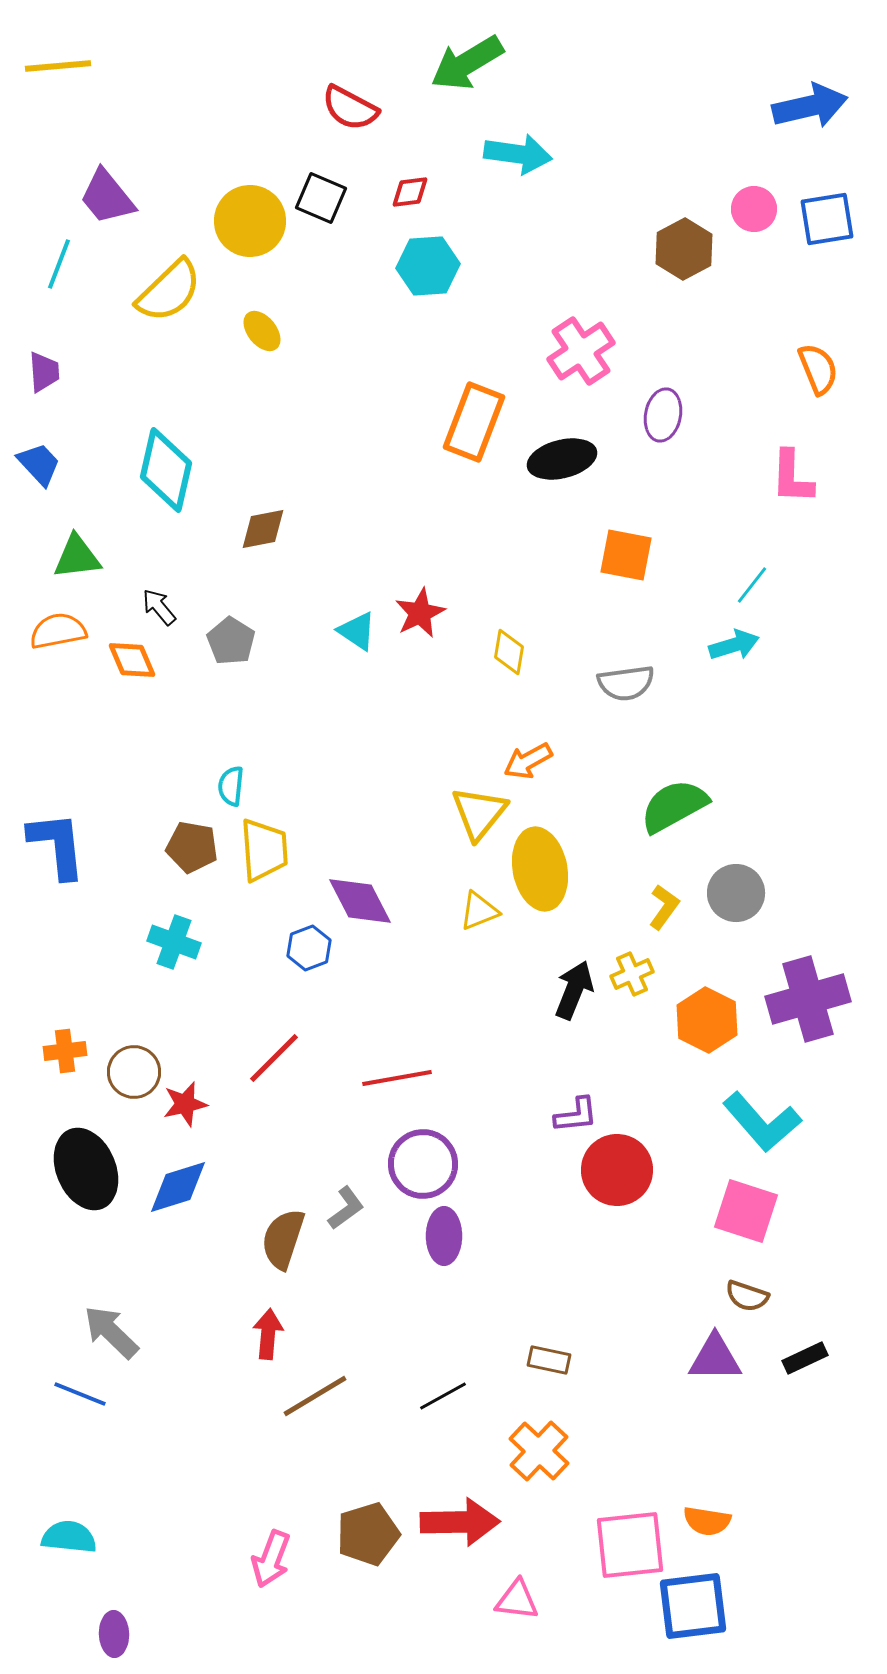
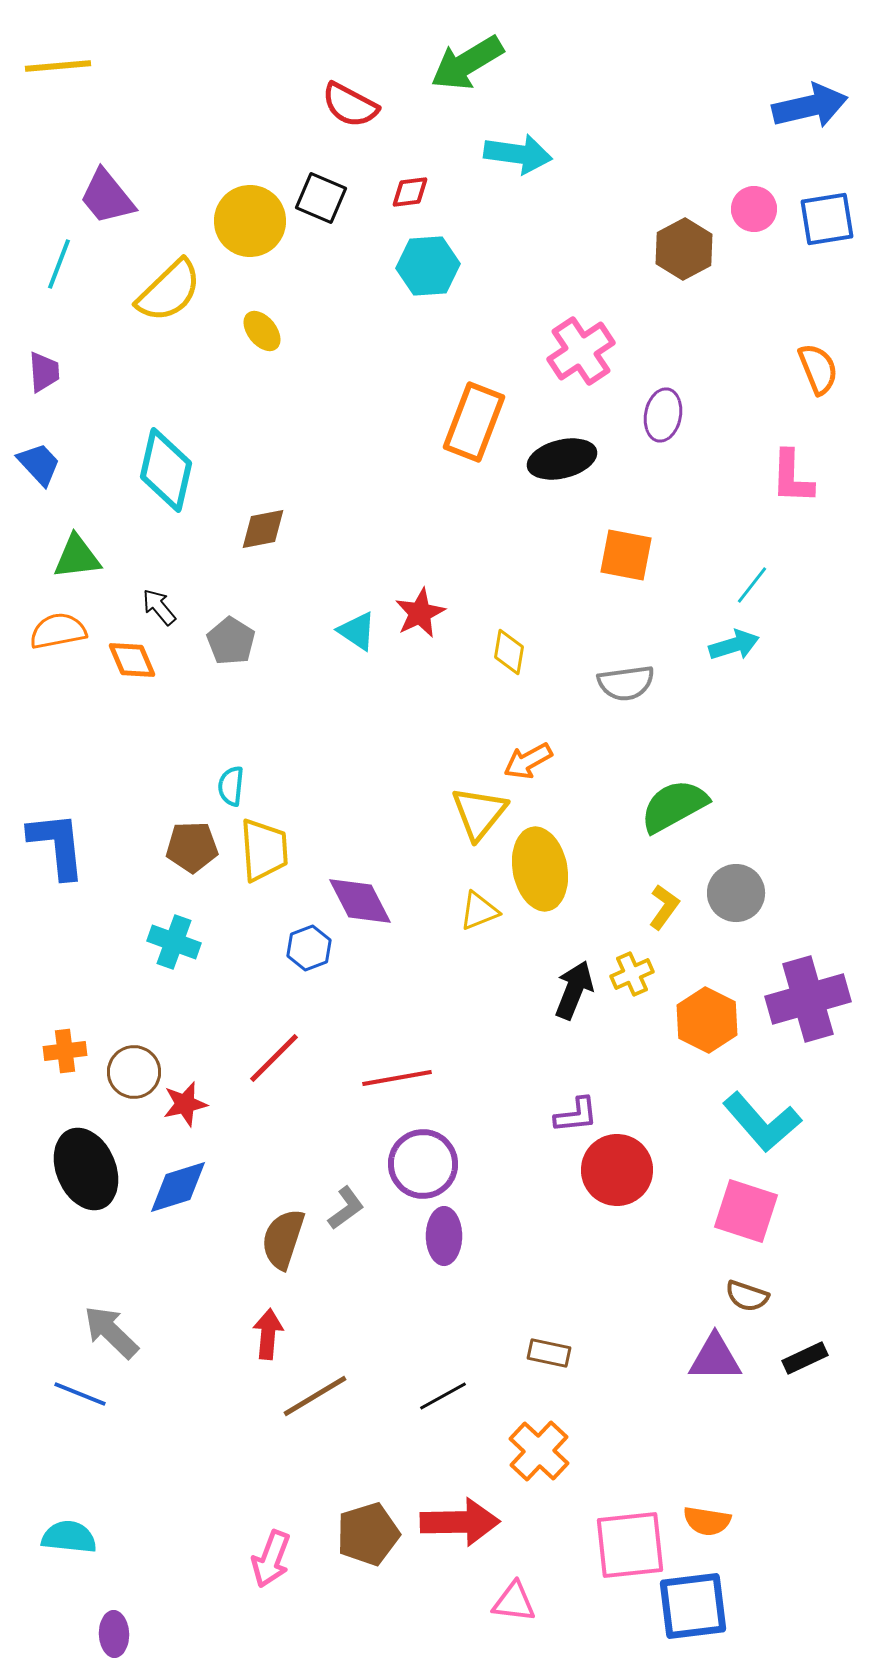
red semicircle at (350, 108): moved 3 px up
brown pentagon at (192, 847): rotated 12 degrees counterclockwise
brown rectangle at (549, 1360): moved 7 px up
pink triangle at (517, 1600): moved 3 px left, 2 px down
